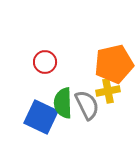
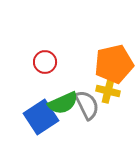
yellow cross: rotated 25 degrees clockwise
green semicircle: rotated 112 degrees counterclockwise
blue square: rotated 32 degrees clockwise
